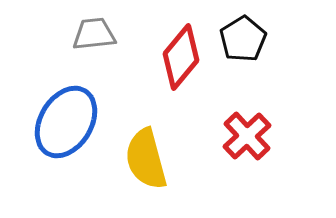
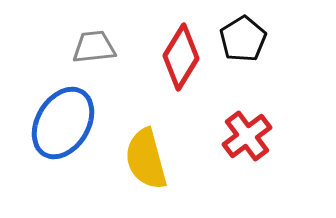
gray trapezoid: moved 13 px down
red diamond: rotated 8 degrees counterclockwise
blue ellipse: moved 3 px left, 1 px down
red cross: rotated 6 degrees clockwise
